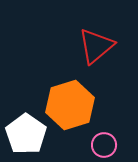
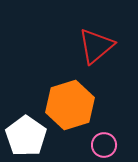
white pentagon: moved 2 px down
